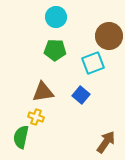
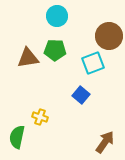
cyan circle: moved 1 px right, 1 px up
brown triangle: moved 15 px left, 34 px up
yellow cross: moved 4 px right
green semicircle: moved 4 px left
brown arrow: moved 1 px left
